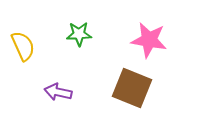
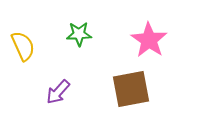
pink star: rotated 24 degrees clockwise
brown square: moved 1 px left, 1 px down; rotated 33 degrees counterclockwise
purple arrow: rotated 60 degrees counterclockwise
